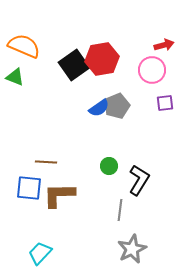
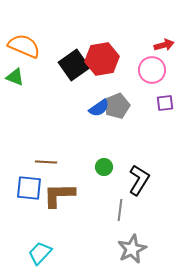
green circle: moved 5 px left, 1 px down
